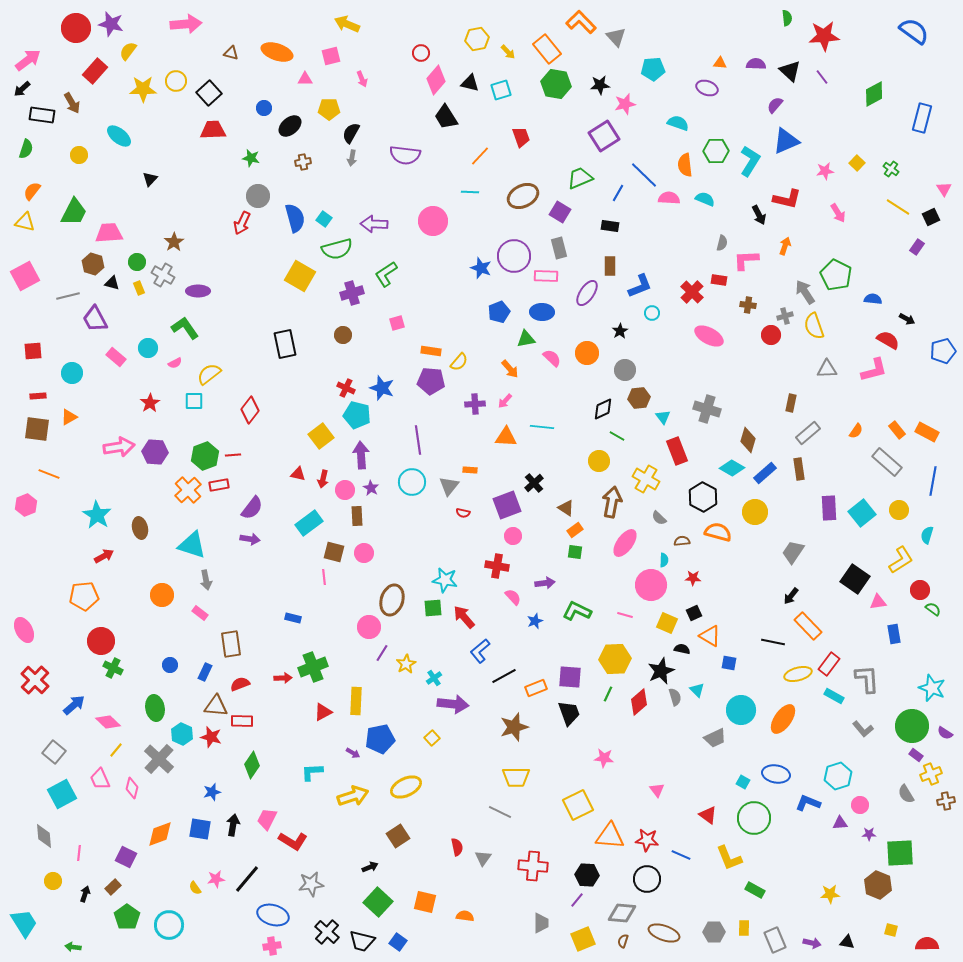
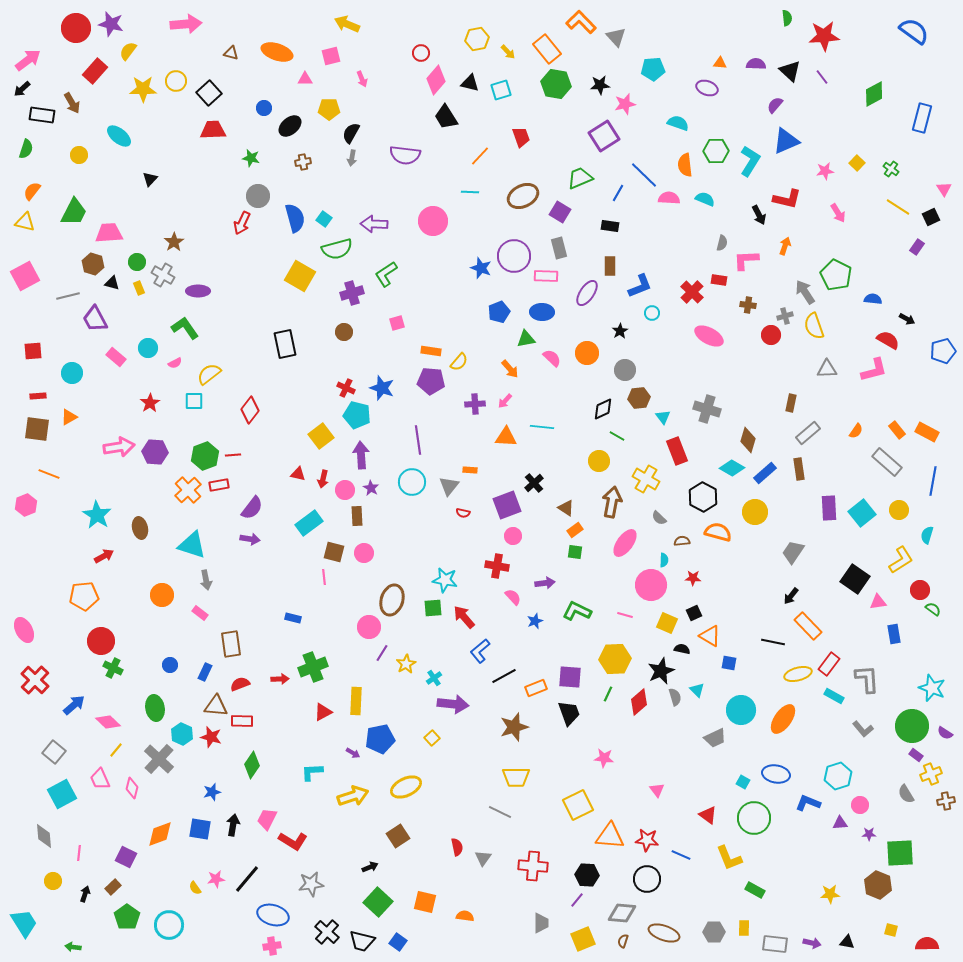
brown circle at (343, 335): moved 1 px right, 3 px up
red arrow at (283, 678): moved 3 px left, 1 px down
gray rectangle at (775, 940): moved 4 px down; rotated 60 degrees counterclockwise
